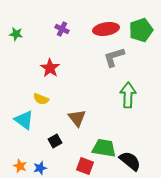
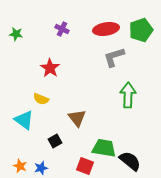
blue star: moved 1 px right
